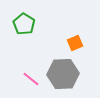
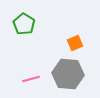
gray hexagon: moved 5 px right; rotated 8 degrees clockwise
pink line: rotated 54 degrees counterclockwise
